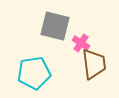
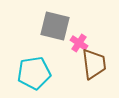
pink cross: moved 2 px left
